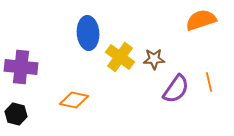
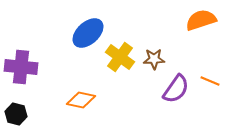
blue ellipse: rotated 52 degrees clockwise
orange line: moved 1 px right, 1 px up; rotated 54 degrees counterclockwise
orange diamond: moved 7 px right
